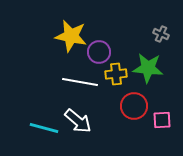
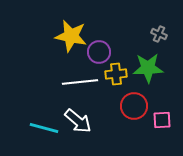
gray cross: moved 2 px left
green star: rotated 8 degrees counterclockwise
white line: rotated 16 degrees counterclockwise
